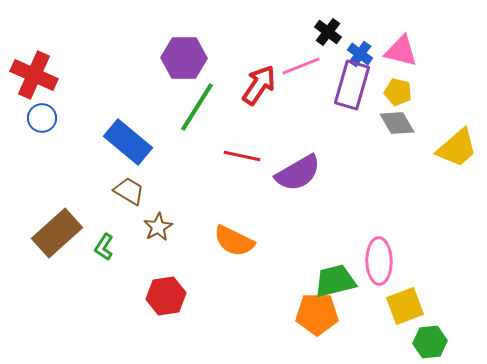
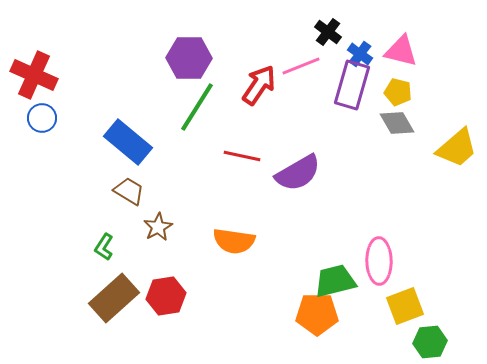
purple hexagon: moved 5 px right
brown rectangle: moved 57 px right, 65 px down
orange semicircle: rotated 18 degrees counterclockwise
